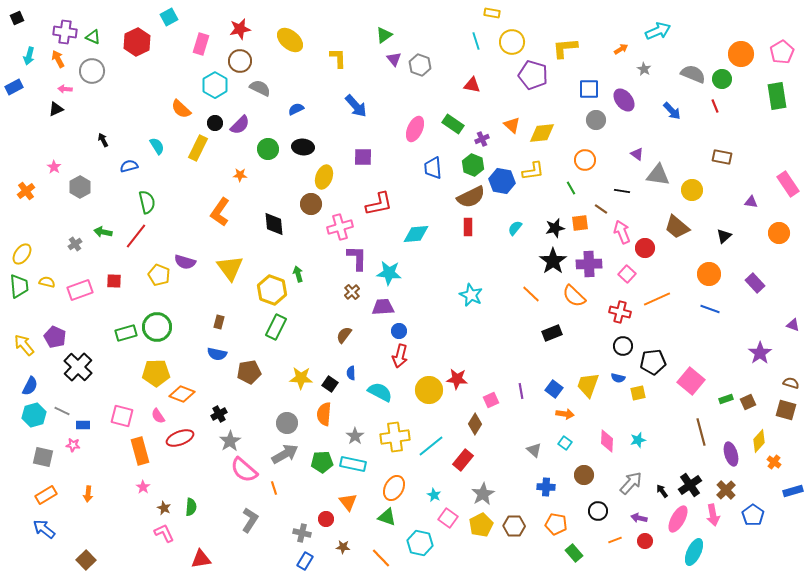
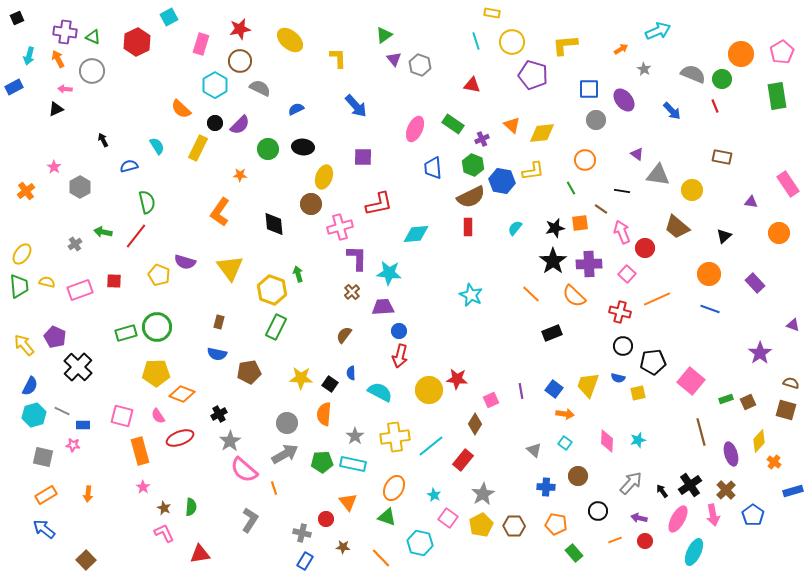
yellow L-shape at (565, 48): moved 3 px up
brown circle at (584, 475): moved 6 px left, 1 px down
red triangle at (201, 559): moved 1 px left, 5 px up
